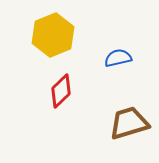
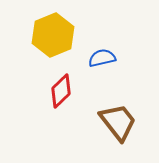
blue semicircle: moved 16 px left
brown trapezoid: moved 11 px left, 1 px up; rotated 69 degrees clockwise
